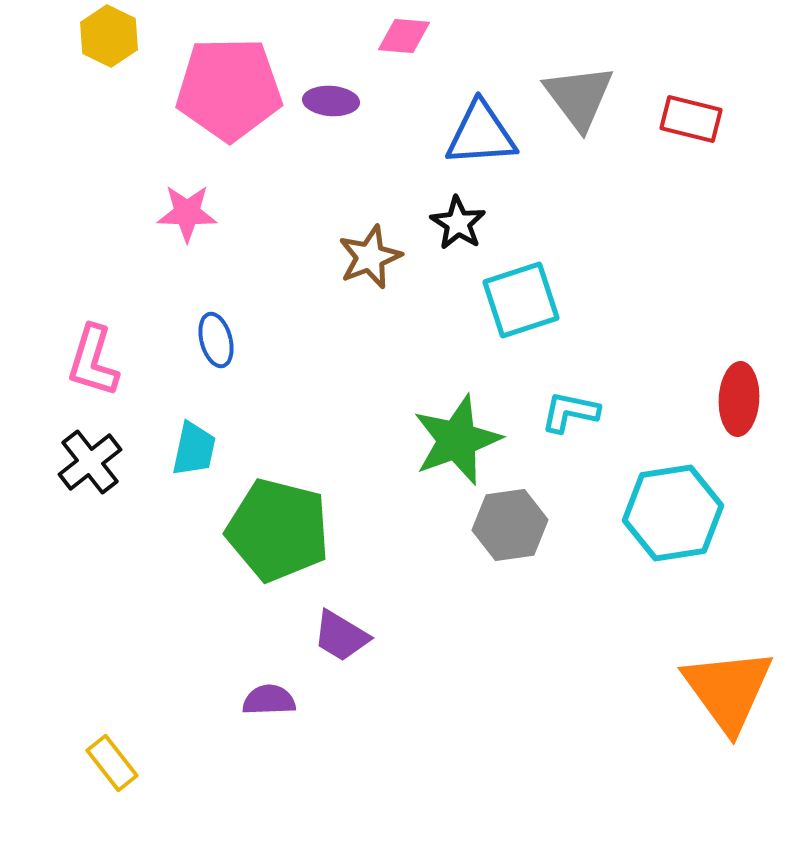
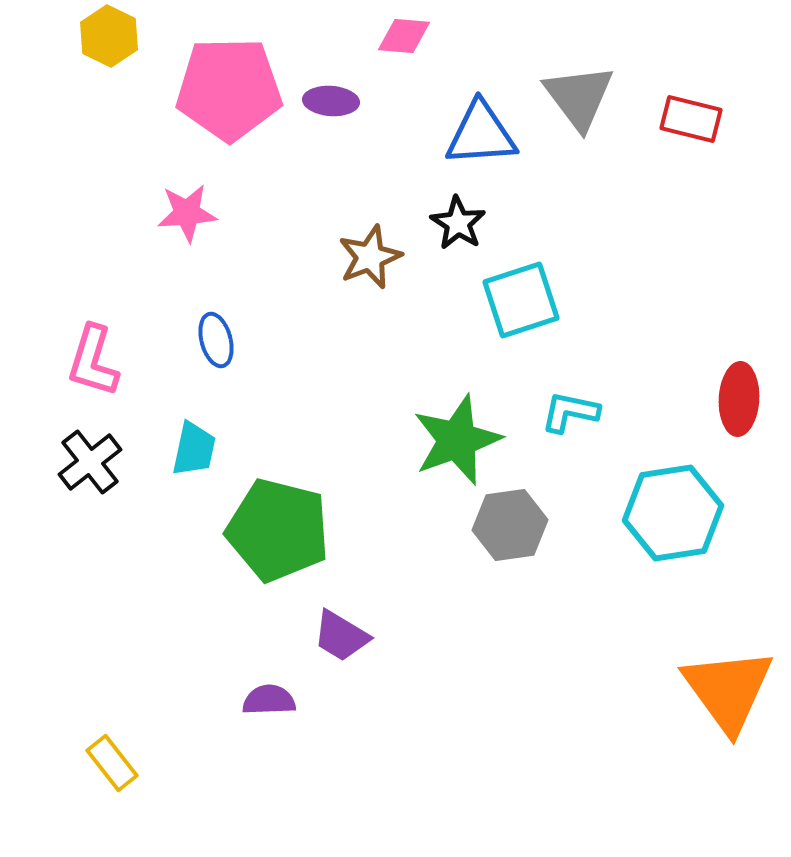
pink star: rotated 6 degrees counterclockwise
